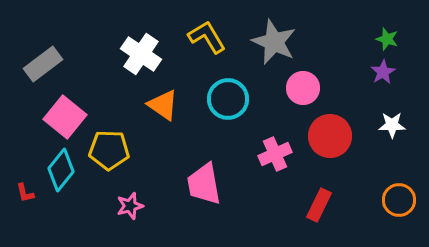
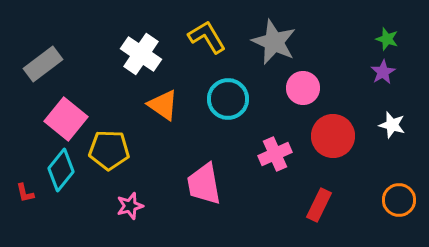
pink square: moved 1 px right, 2 px down
white star: rotated 16 degrees clockwise
red circle: moved 3 px right
